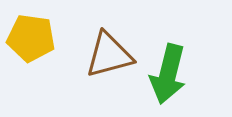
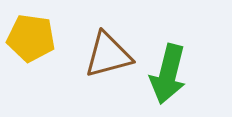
brown triangle: moved 1 px left
